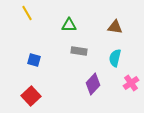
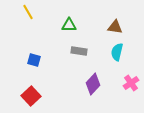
yellow line: moved 1 px right, 1 px up
cyan semicircle: moved 2 px right, 6 px up
